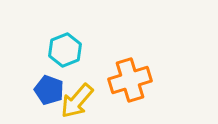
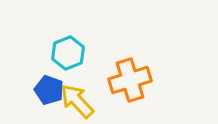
cyan hexagon: moved 3 px right, 3 px down
yellow arrow: rotated 96 degrees clockwise
